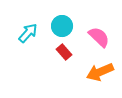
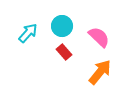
orange arrow: rotated 152 degrees clockwise
